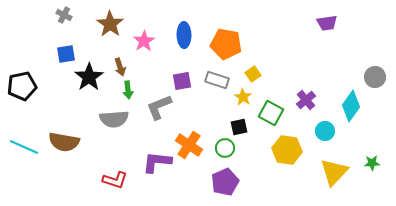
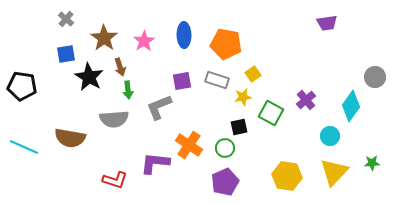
gray cross: moved 2 px right, 4 px down; rotated 14 degrees clockwise
brown star: moved 6 px left, 14 px down
black star: rotated 8 degrees counterclockwise
black pentagon: rotated 20 degrees clockwise
yellow star: rotated 30 degrees clockwise
cyan circle: moved 5 px right, 5 px down
brown semicircle: moved 6 px right, 4 px up
yellow hexagon: moved 26 px down
purple L-shape: moved 2 px left, 1 px down
